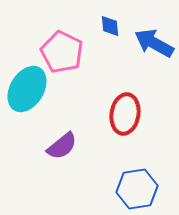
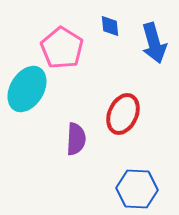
blue arrow: rotated 135 degrees counterclockwise
pink pentagon: moved 4 px up; rotated 6 degrees clockwise
red ellipse: moved 2 px left; rotated 15 degrees clockwise
purple semicircle: moved 14 px right, 7 px up; rotated 48 degrees counterclockwise
blue hexagon: rotated 12 degrees clockwise
